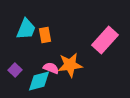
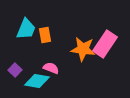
pink rectangle: moved 4 px down; rotated 8 degrees counterclockwise
orange star: moved 13 px right, 16 px up; rotated 15 degrees clockwise
cyan diamond: moved 2 px left; rotated 25 degrees clockwise
